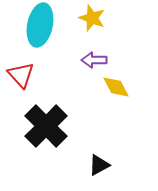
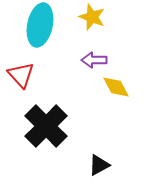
yellow star: moved 1 px up
